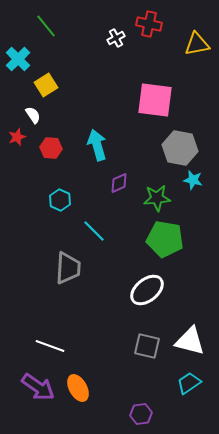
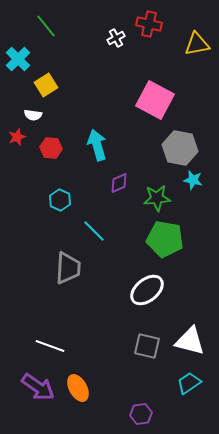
pink square: rotated 21 degrees clockwise
white semicircle: rotated 132 degrees clockwise
